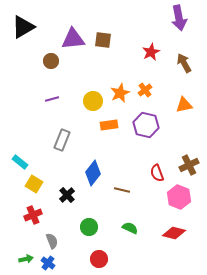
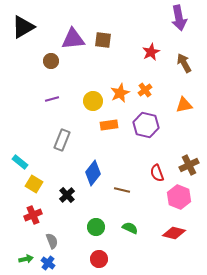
green circle: moved 7 px right
